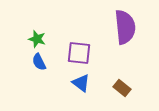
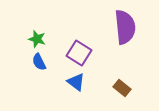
purple square: rotated 25 degrees clockwise
blue triangle: moved 5 px left, 1 px up
